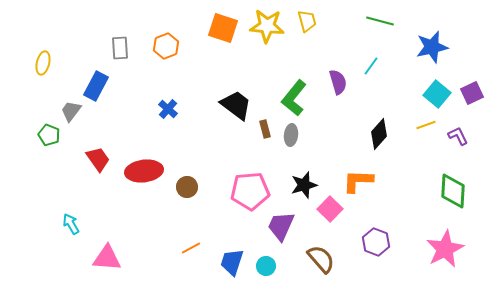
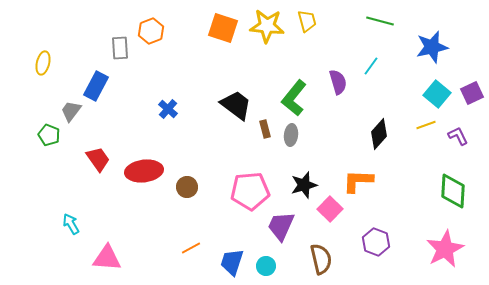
orange hexagon: moved 15 px left, 15 px up
brown semicircle: rotated 28 degrees clockwise
